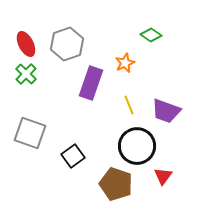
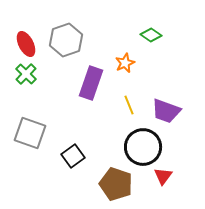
gray hexagon: moved 1 px left, 4 px up
black circle: moved 6 px right, 1 px down
